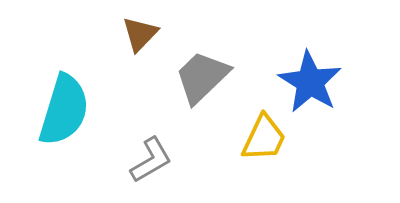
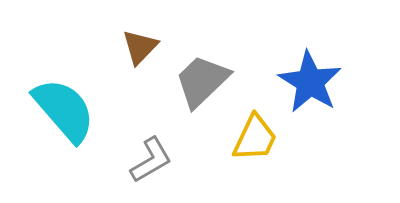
brown triangle: moved 13 px down
gray trapezoid: moved 4 px down
cyan semicircle: rotated 58 degrees counterclockwise
yellow trapezoid: moved 9 px left
